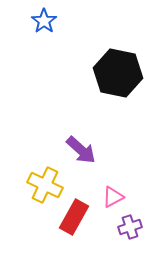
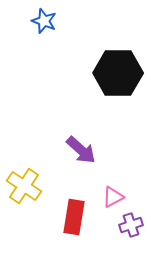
blue star: rotated 15 degrees counterclockwise
black hexagon: rotated 12 degrees counterclockwise
yellow cross: moved 21 px left, 1 px down; rotated 8 degrees clockwise
red rectangle: rotated 20 degrees counterclockwise
purple cross: moved 1 px right, 2 px up
